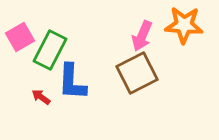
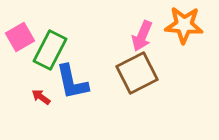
blue L-shape: rotated 15 degrees counterclockwise
